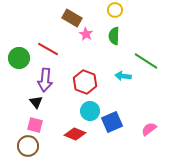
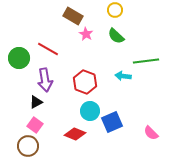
brown rectangle: moved 1 px right, 2 px up
green semicircle: moved 2 px right; rotated 48 degrees counterclockwise
green line: rotated 40 degrees counterclockwise
purple arrow: rotated 15 degrees counterclockwise
black triangle: rotated 40 degrees clockwise
pink square: rotated 21 degrees clockwise
pink semicircle: moved 2 px right, 4 px down; rotated 98 degrees counterclockwise
